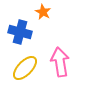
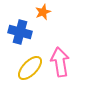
orange star: rotated 21 degrees clockwise
yellow ellipse: moved 5 px right
